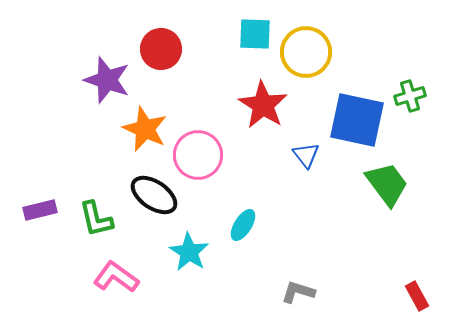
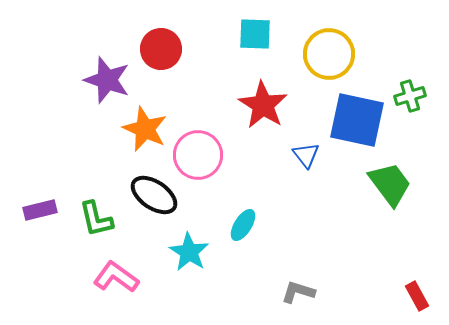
yellow circle: moved 23 px right, 2 px down
green trapezoid: moved 3 px right
